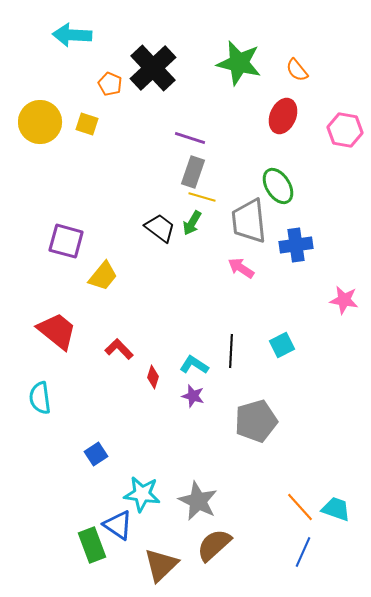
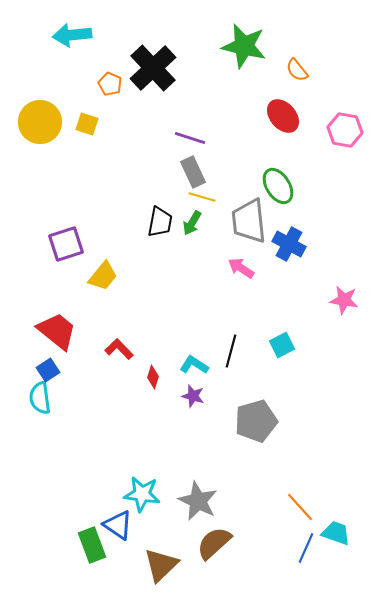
cyan arrow: rotated 9 degrees counterclockwise
green star: moved 5 px right, 17 px up
red ellipse: rotated 64 degrees counterclockwise
gray rectangle: rotated 44 degrees counterclockwise
black trapezoid: moved 6 px up; rotated 64 degrees clockwise
purple square: moved 3 px down; rotated 33 degrees counterclockwise
blue cross: moved 7 px left, 1 px up; rotated 36 degrees clockwise
black line: rotated 12 degrees clockwise
blue square: moved 48 px left, 84 px up
cyan trapezoid: moved 24 px down
brown semicircle: moved 2 px up
blue line: moved 3 px right, 4 px up
